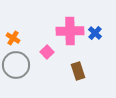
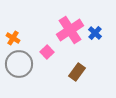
pink cross: moved 1 px up; rotated 32 degrees counterclockwise
gray circle: moved 3 px right, 1 px up
brown rectangle: moved 1 px left, 1 px down; rotated 54 degrees clockwise
